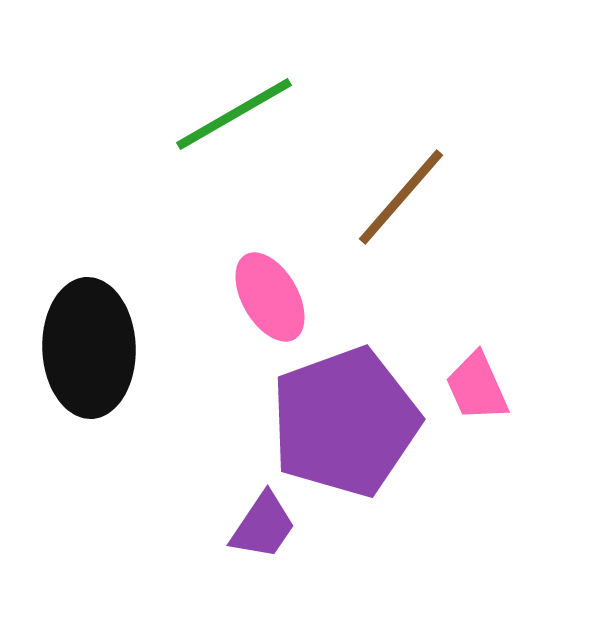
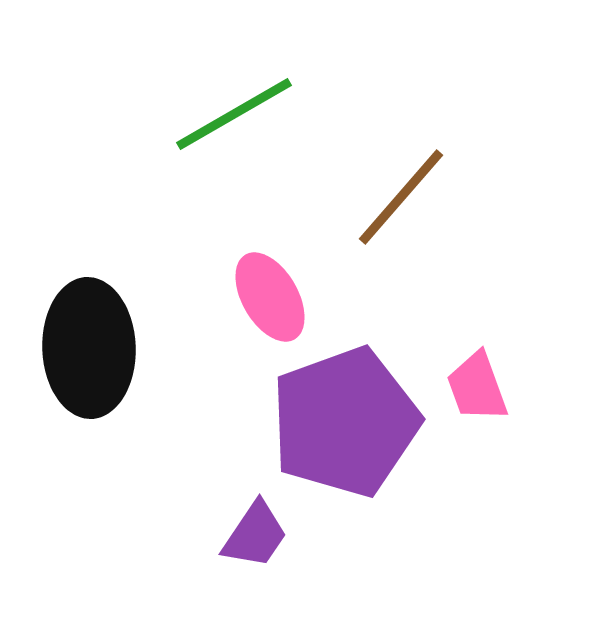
pink trapezoid: rotated 4 degrees clockwise
purple trapezoid: moved 8 px left, 9 px down
